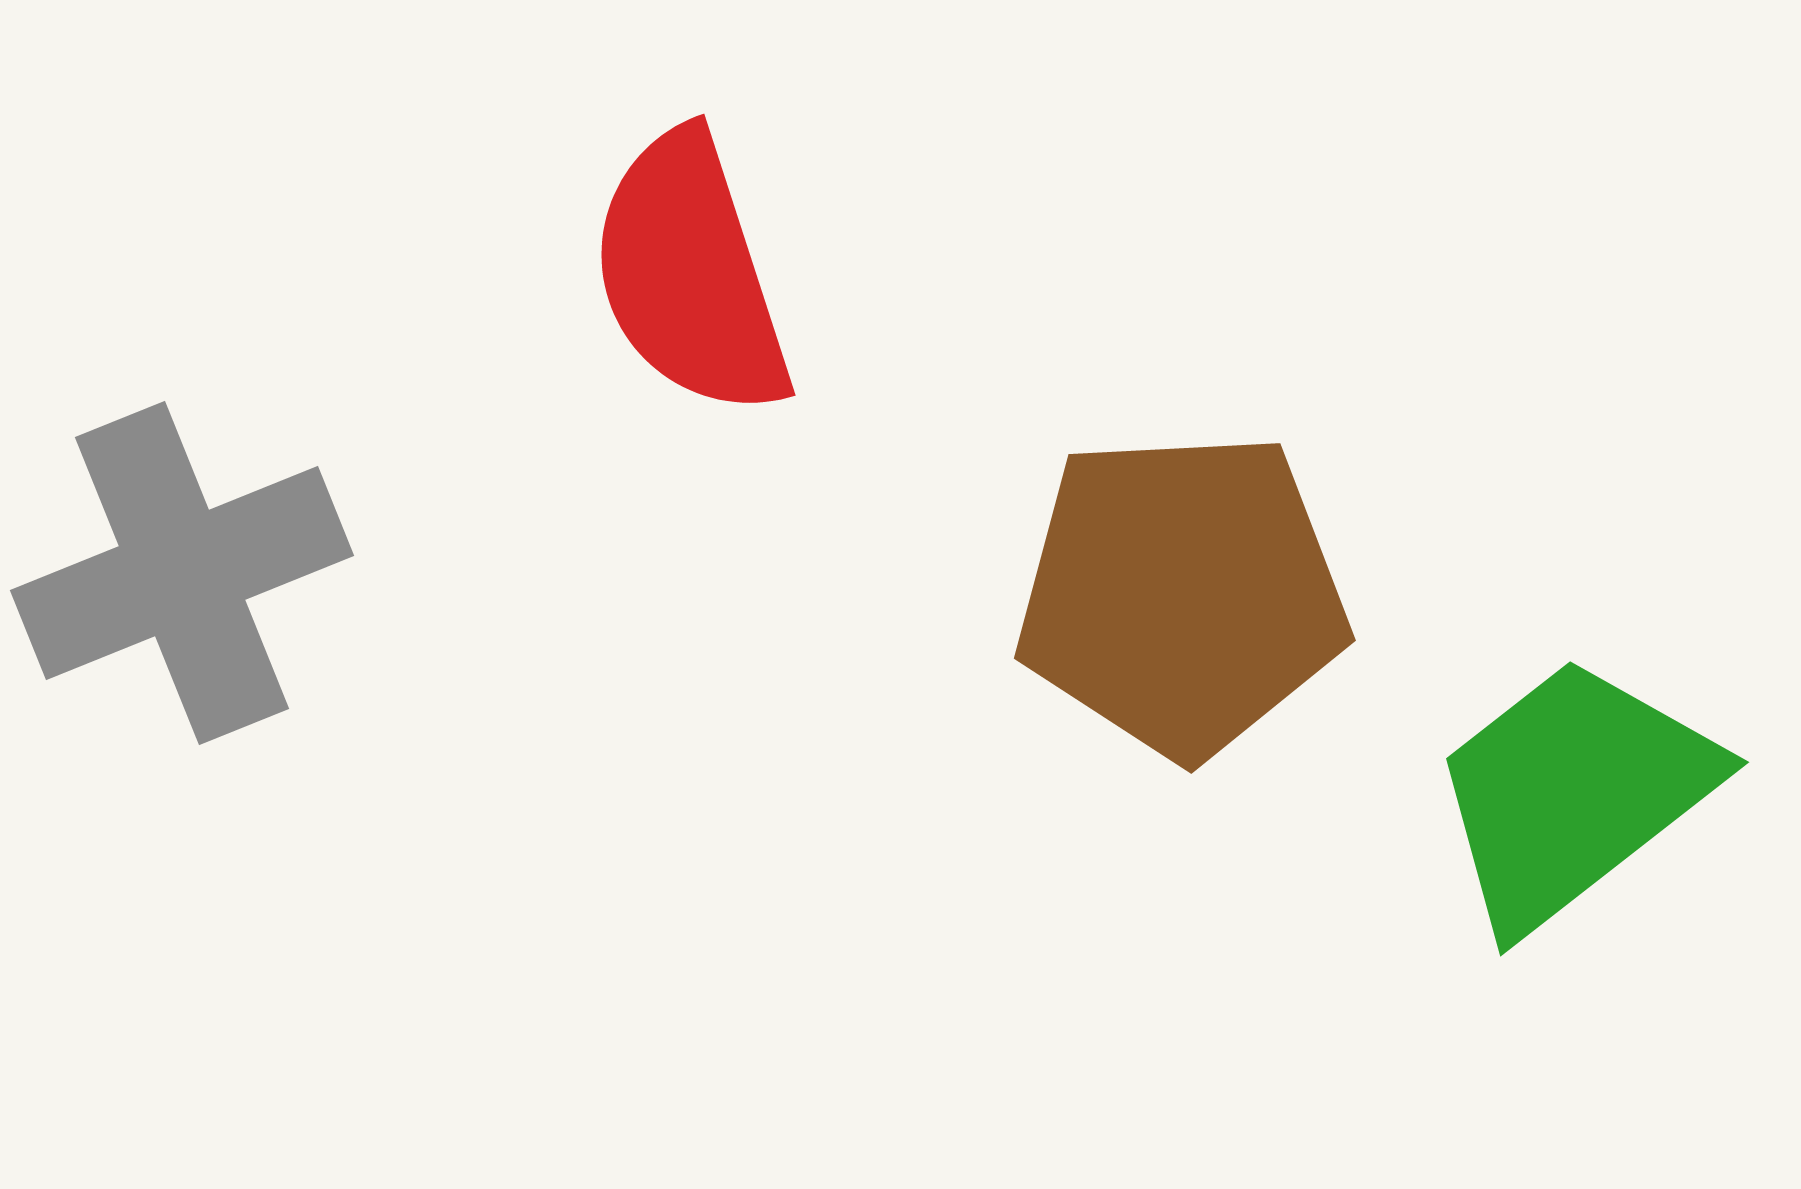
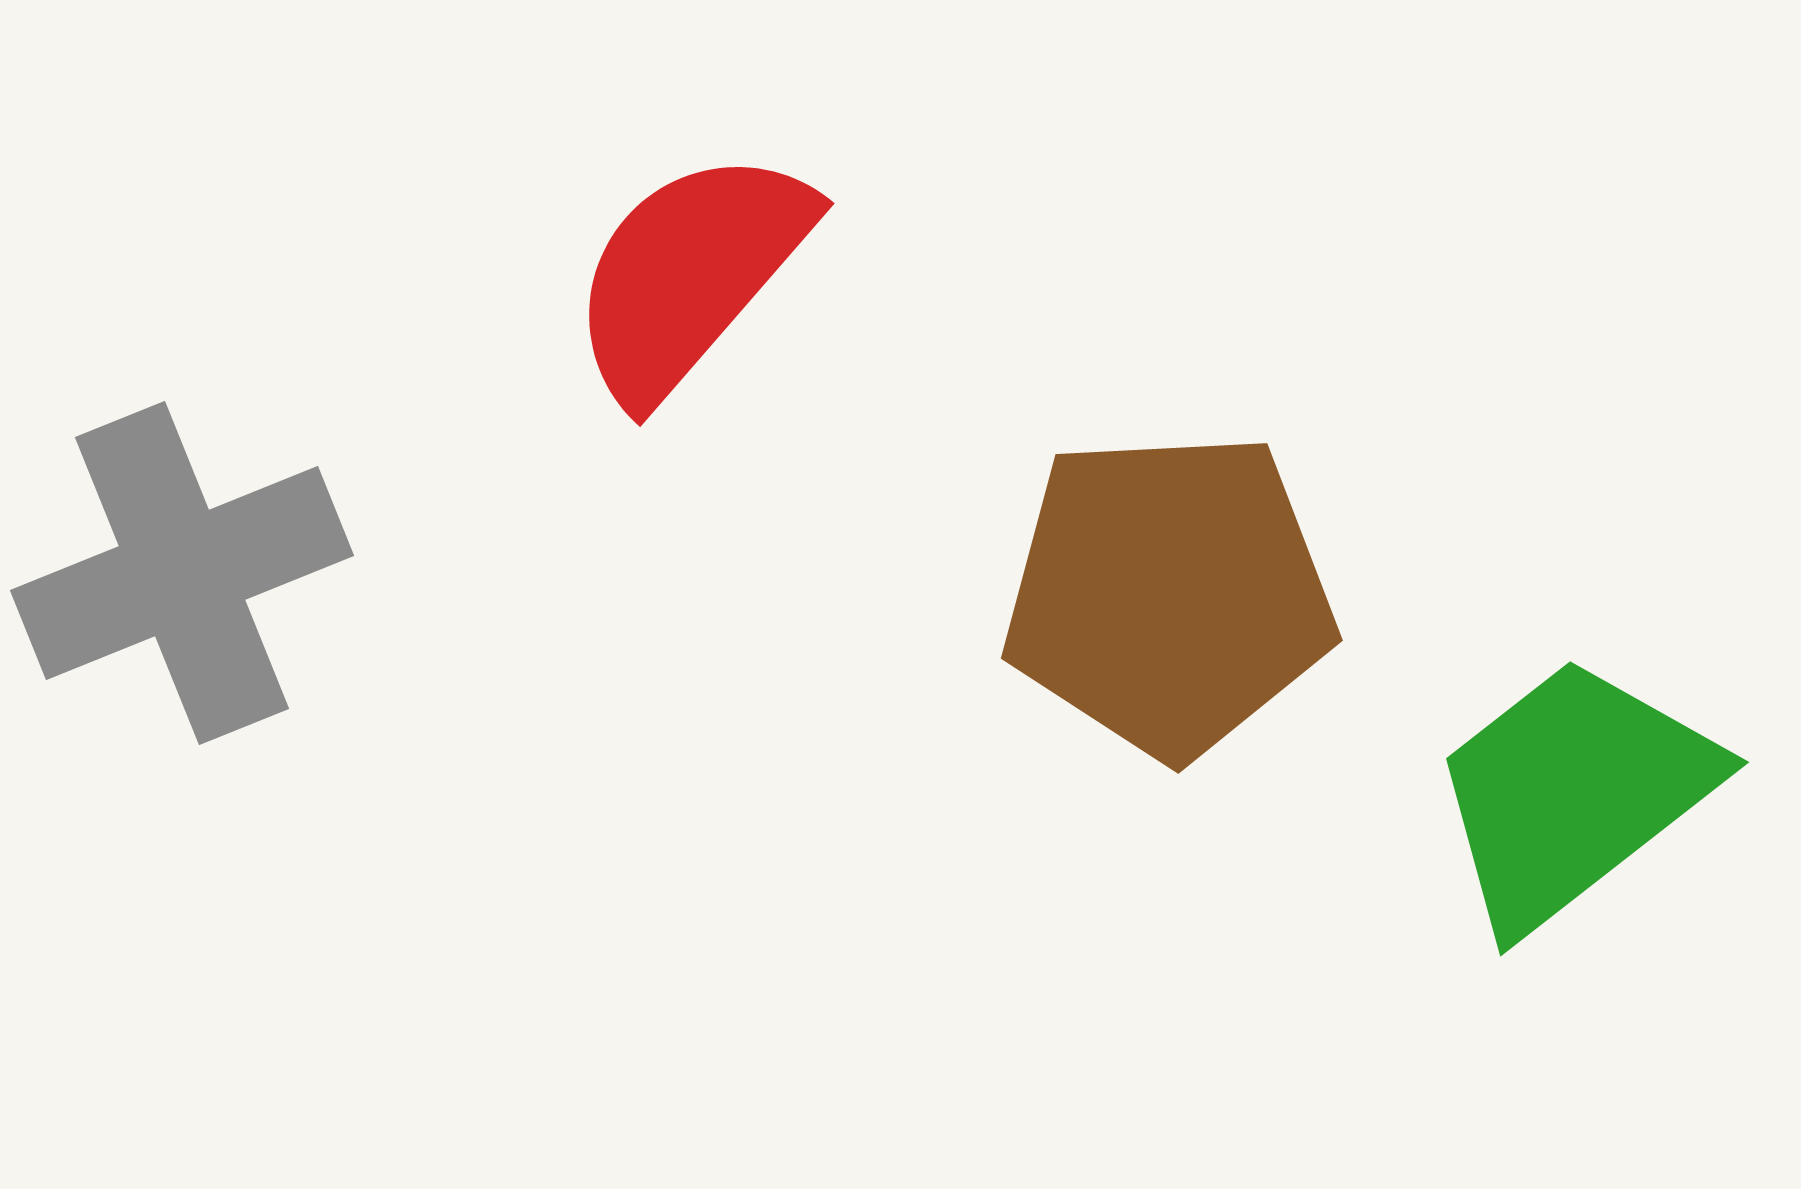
red semicircle: rotated 59 degrees clockwise
brown pentagon: moved 13 px left
